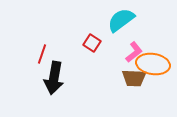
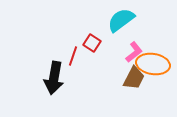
red line: moved 31 px right, 2 px down
brown trapezoid: rotated 65 degrees counterclockwise
